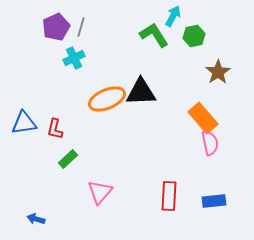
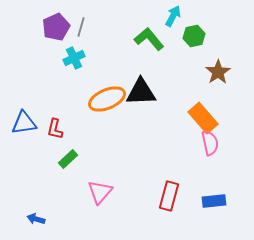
green L-shape: moved 5 px left, 4 px down; rotated 8 degrees counterclockwise
red rectangle: rotated 12 degrees clockwise
